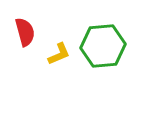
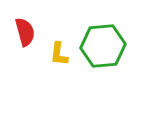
yellow L-shape: rotated 120 degrees clockwise
